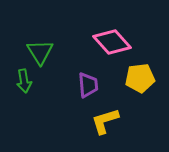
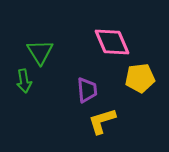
pink diamond: rotated 18 degrees clockwise
purple trapezoid: moved 1 px left, 5 px down
yellow L-shape: moved 3 px left
